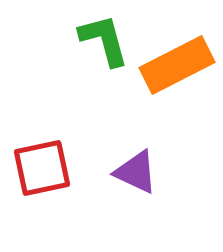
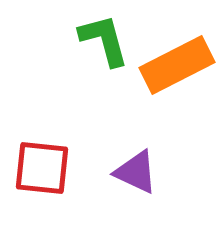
red square: rotated 18 degrees clockwise
